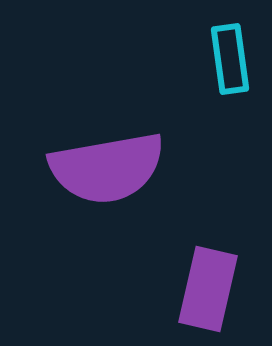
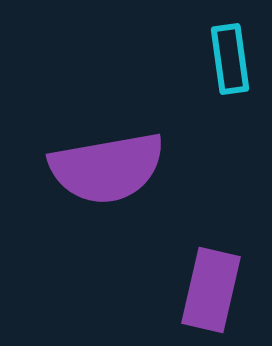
purple rectangle: moved 3 px right, 1 px down
